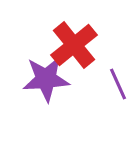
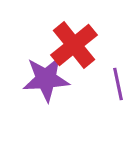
purple line: rotated 12 degrees clockwise
